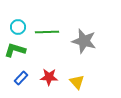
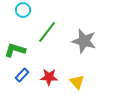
cyan circle: moved 5 px right, 17 px up
green line: rotated 50 degrees counterclockwise
blue rectangle: moved 1 px right, 3 px up
